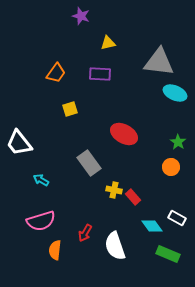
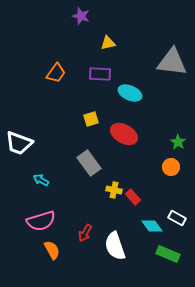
gray triangle: moved 13 px right
cyan ellipse: moved 45 px left
yellow square: moved 21 px right, 10 px down
white trapezoid: rotated 32 degrees counterclockwise
orange semicircle: moved 3 px left; rotated 144 degrees clockwise
